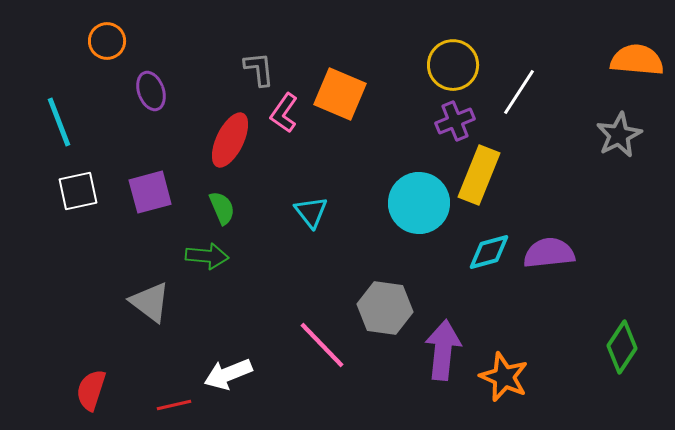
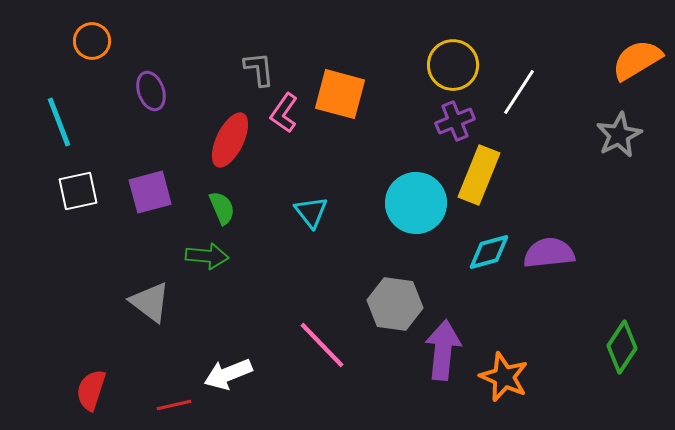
orange circle: moved 15 px left
orange semicircle: rotated 36 degrees counterclockwise
orange square: rotated 8 degrees counterclockwise
cyan circle: moved 3 px left
gray hexagon: moved 10 px right, 4 px up
